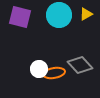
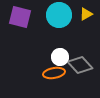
white circle: moved 21 px right, 12 px up
